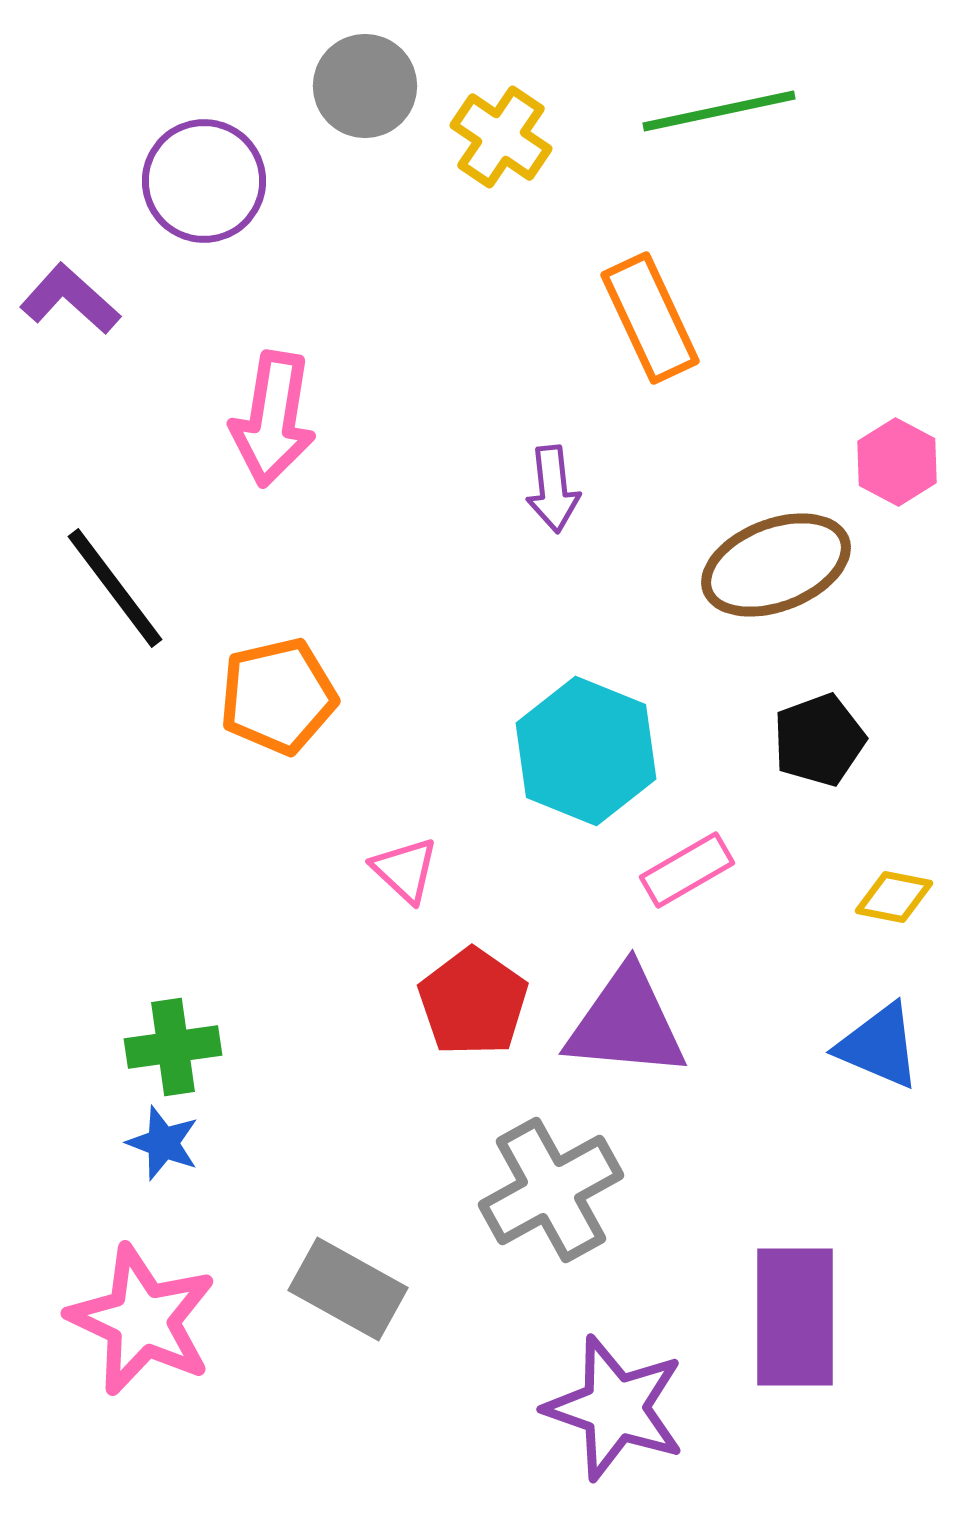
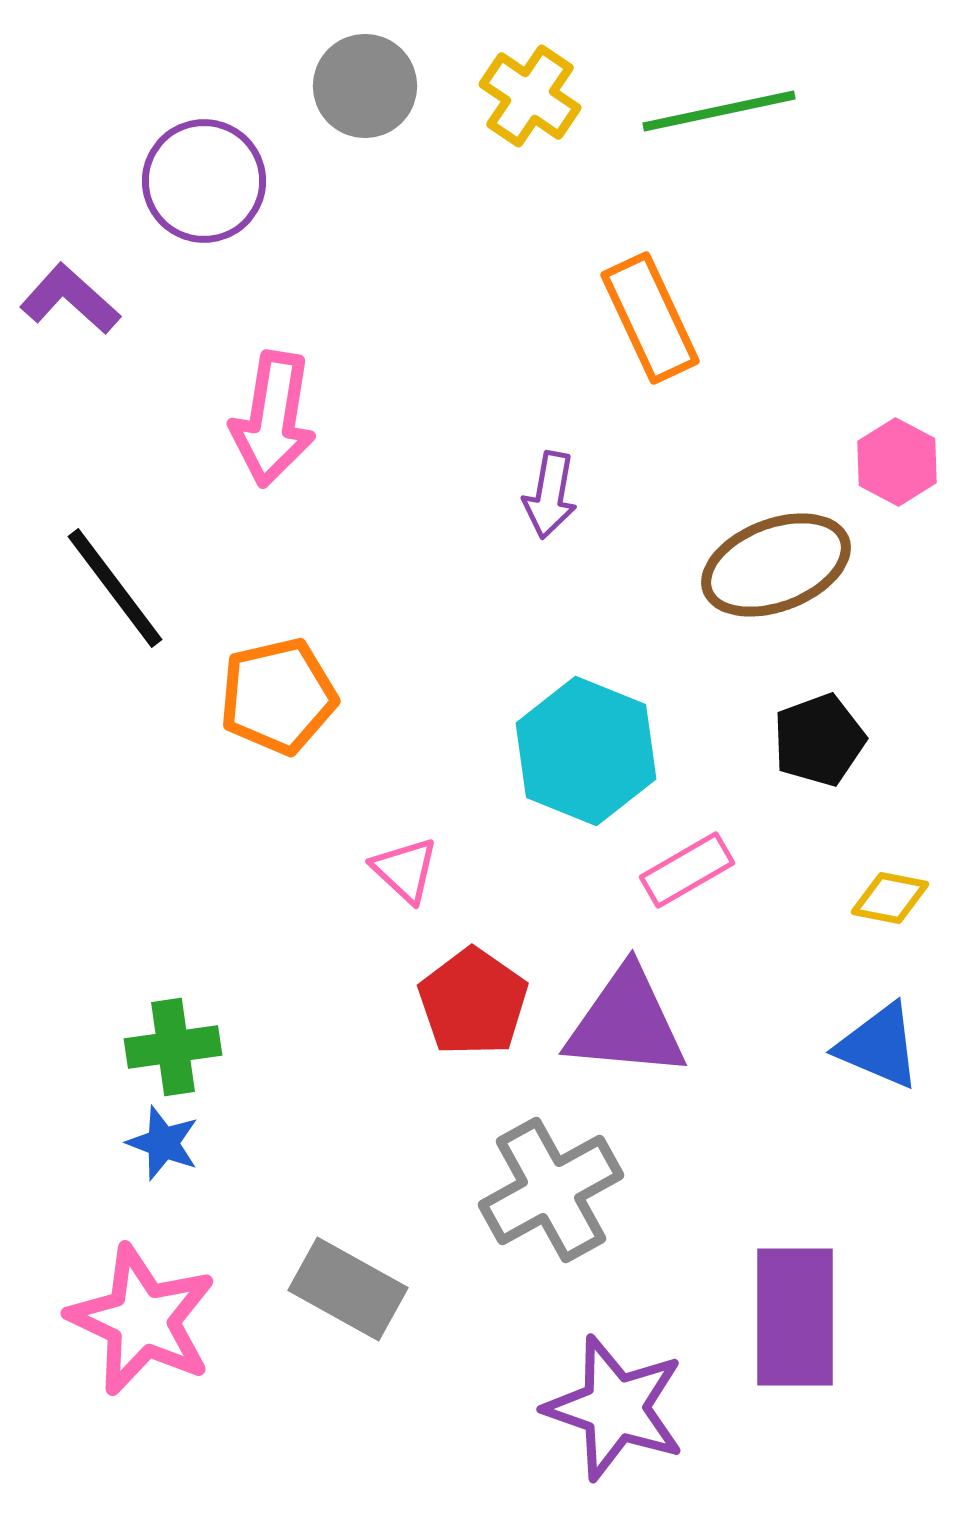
yellow cross: moved 29 px right, 41 px up
purple arrow: moved 3 px left, 6 px down; rotated 16 degrees clockwise
yellow diamond: moved 4 px left, 1 px down
